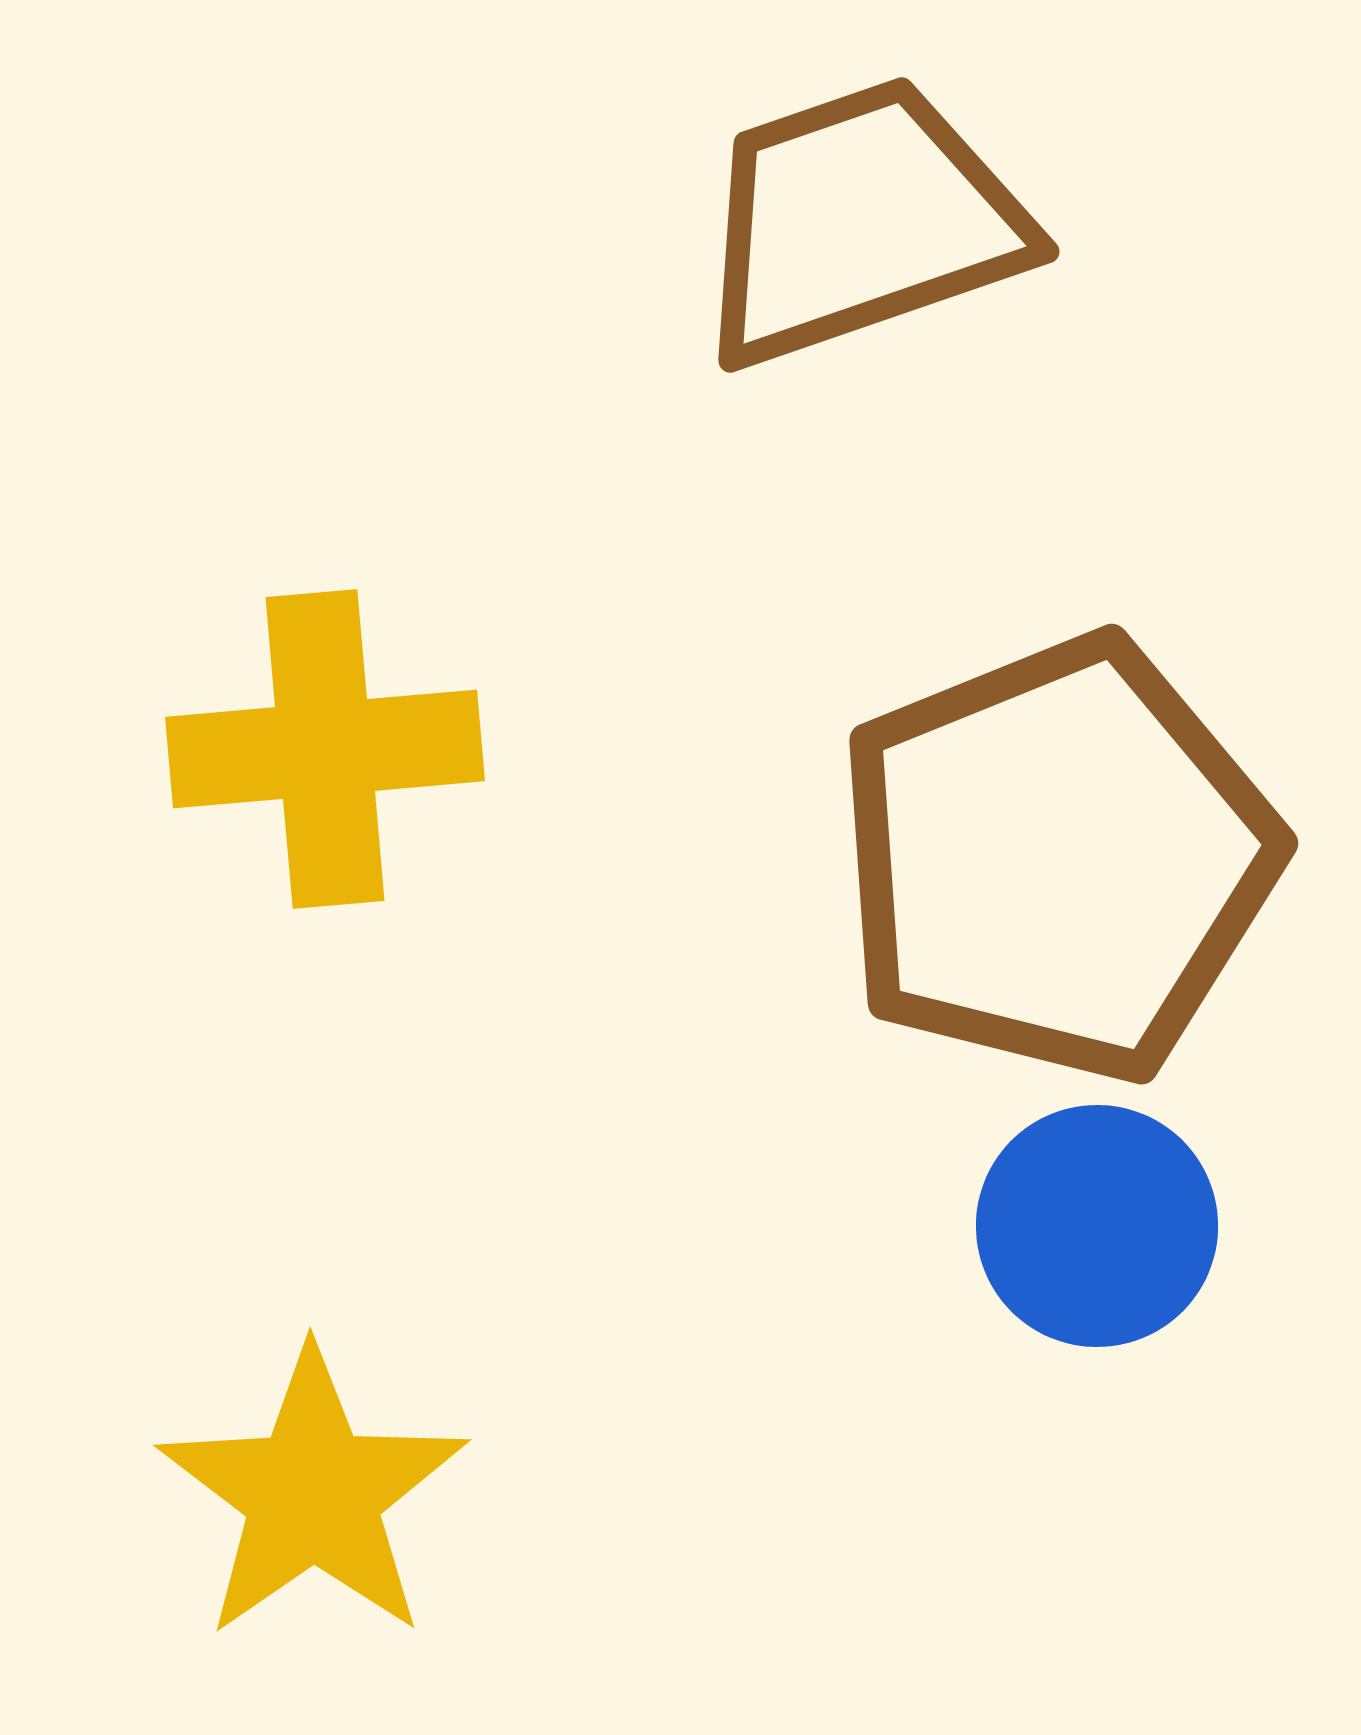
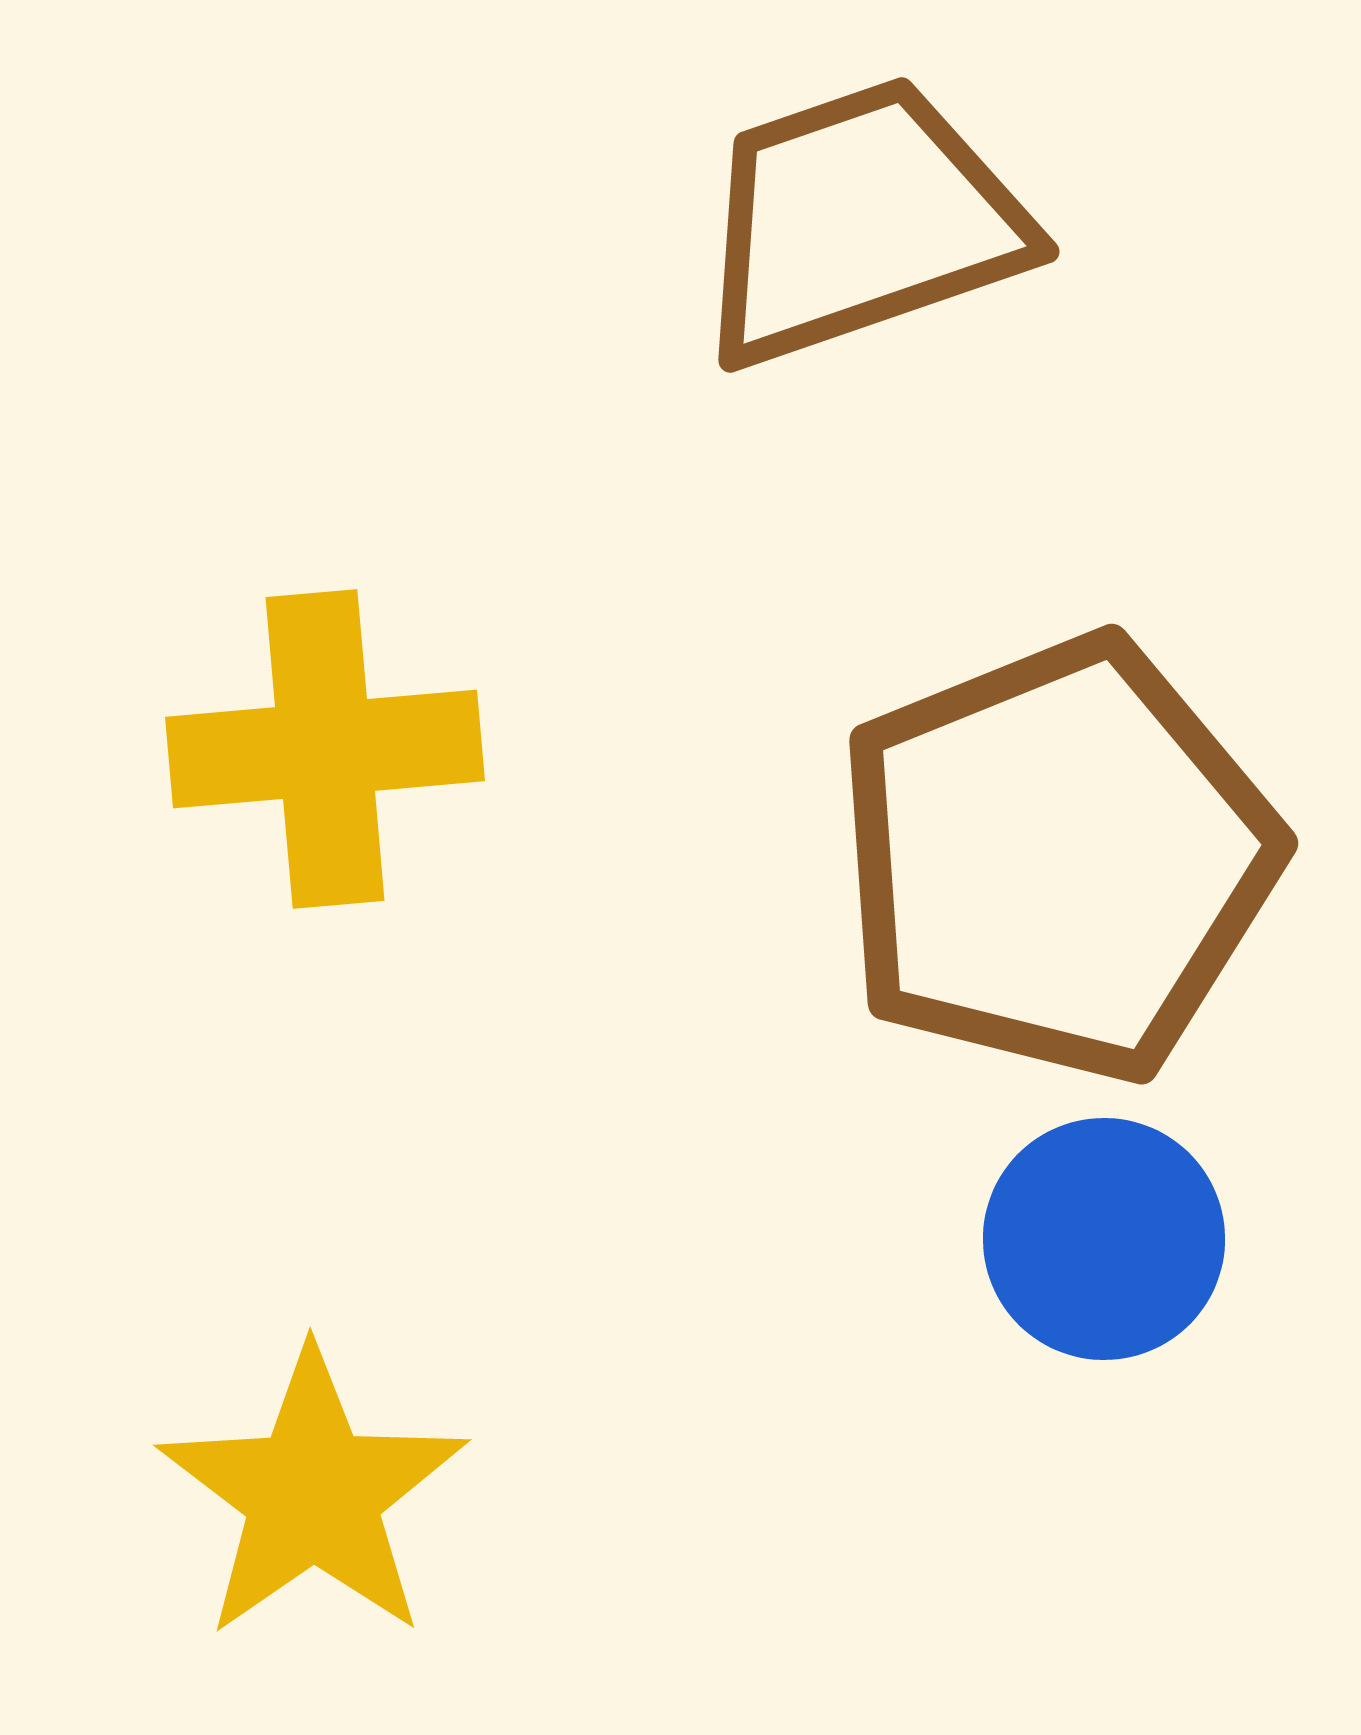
blue circle: moved 7 px right, 13 px down
